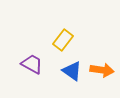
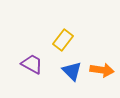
blue triangle: rotated 10 degrees clockwise
